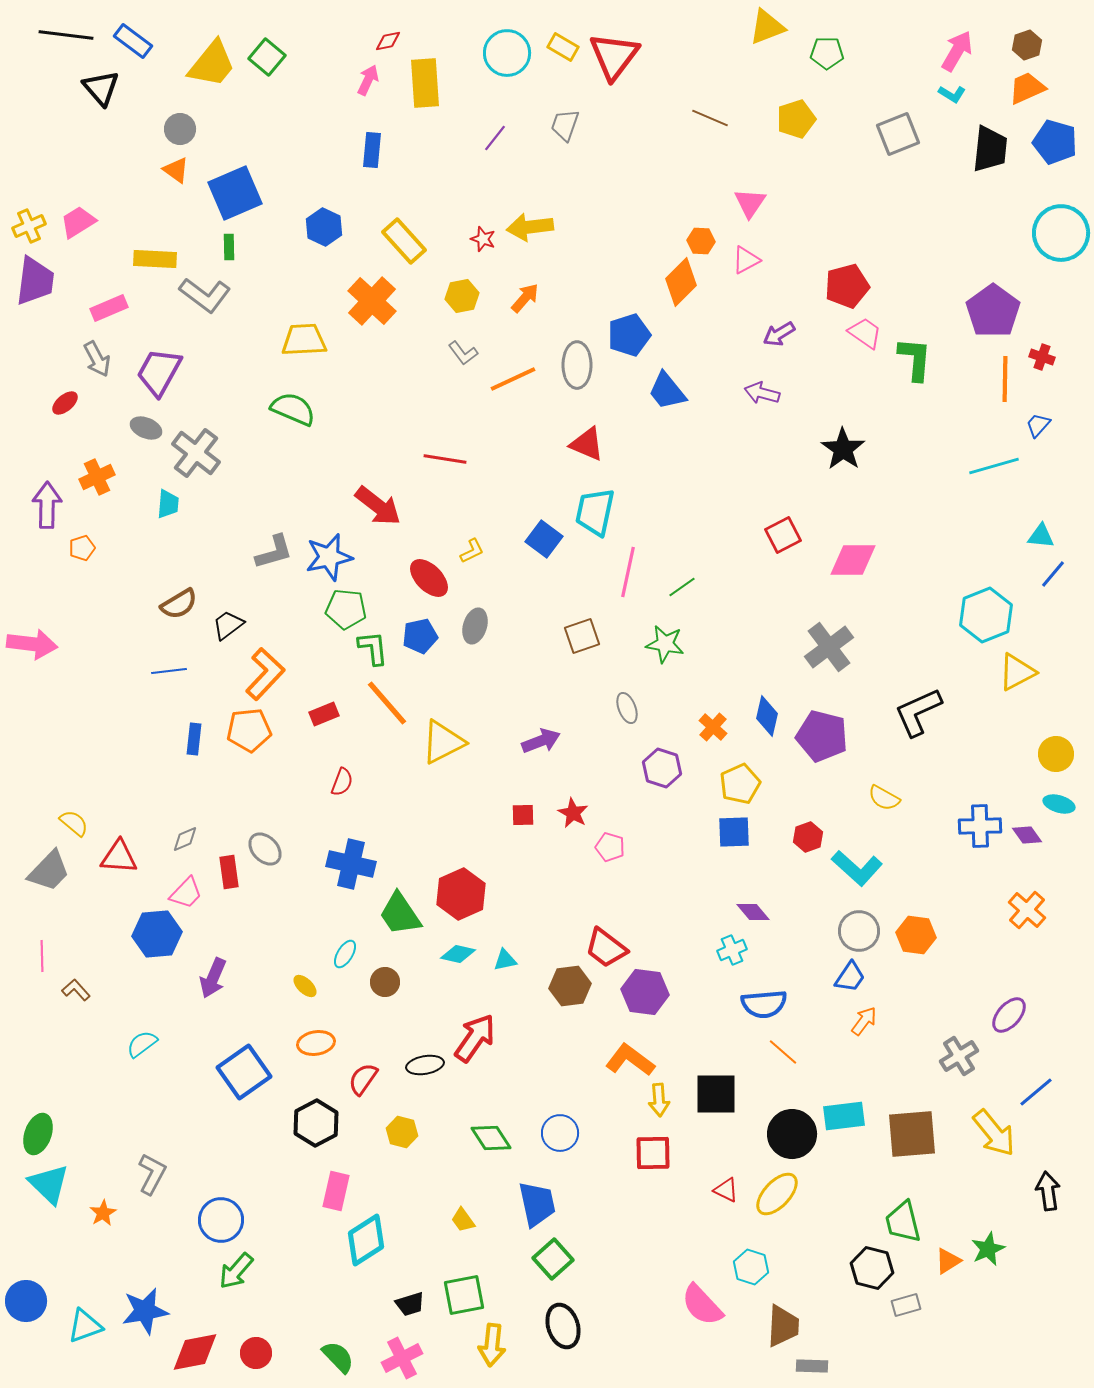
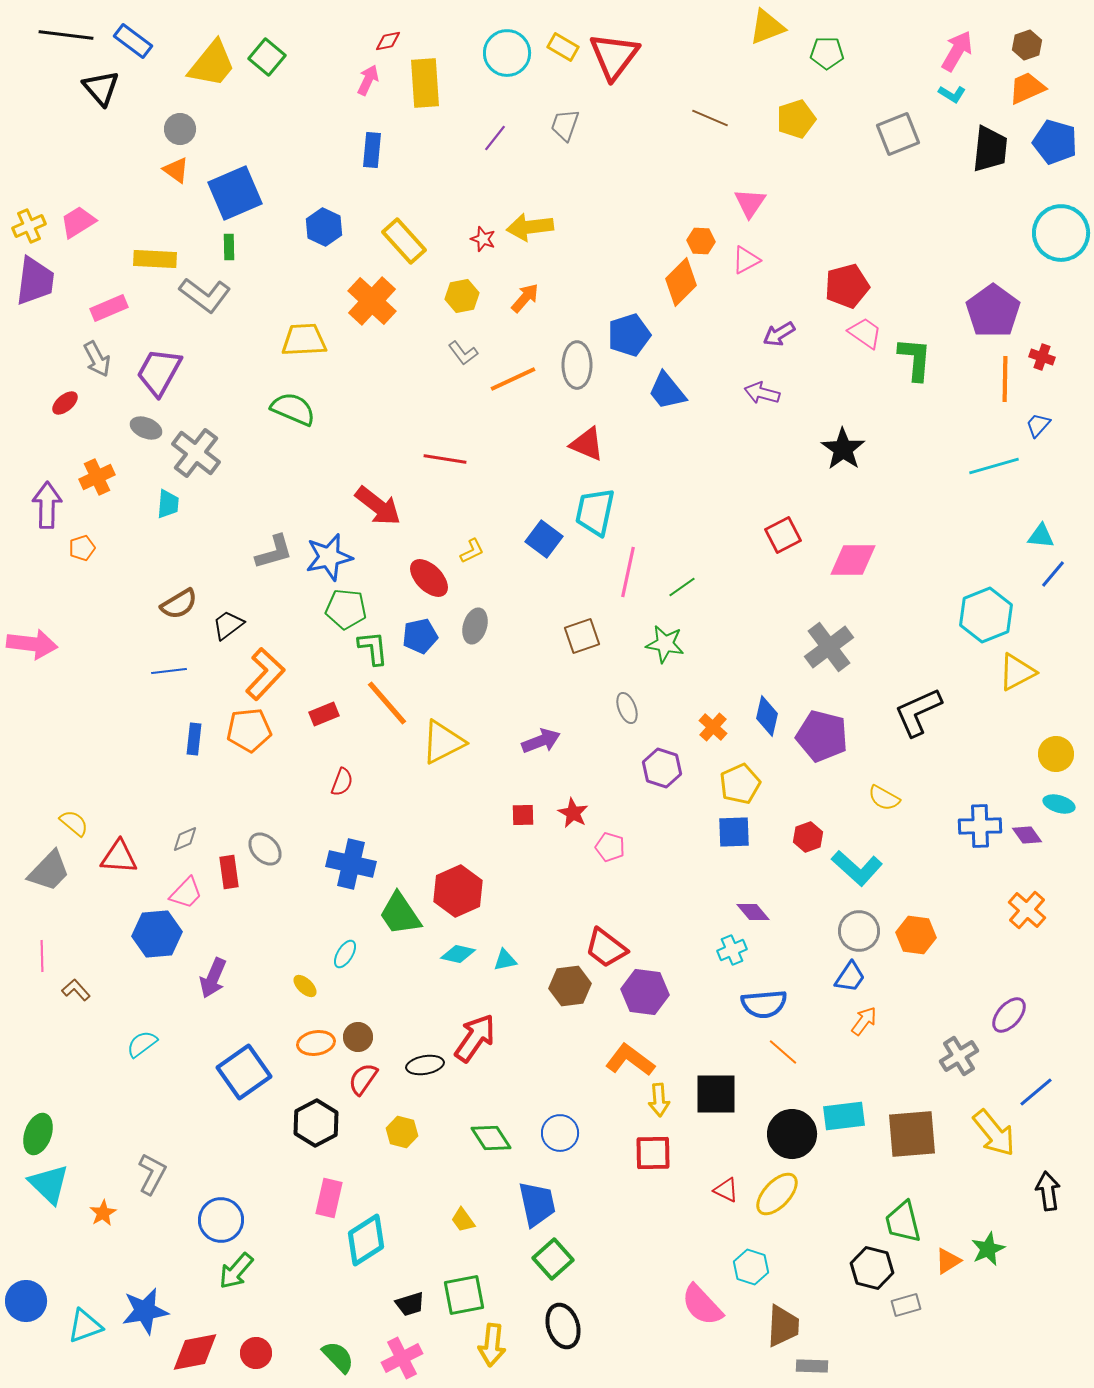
red hexagon at (461, 894): moved 3 px left, 3 px up
brown circle at (385, 982): moved 27 px left, 55 px down
pink rectangle at (336, 1191): moved 7 px left, 7 px down
